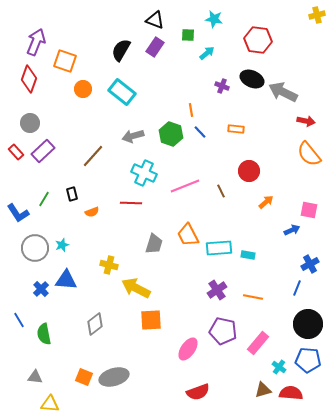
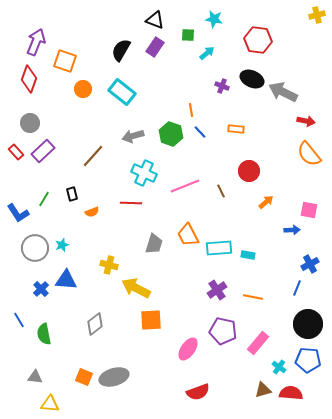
blue arrow at (292, 230): rotated 21 degrees clockwise
